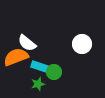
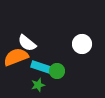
green circle: moved 3 px right, 1 px up
green star: moved 1 px down
